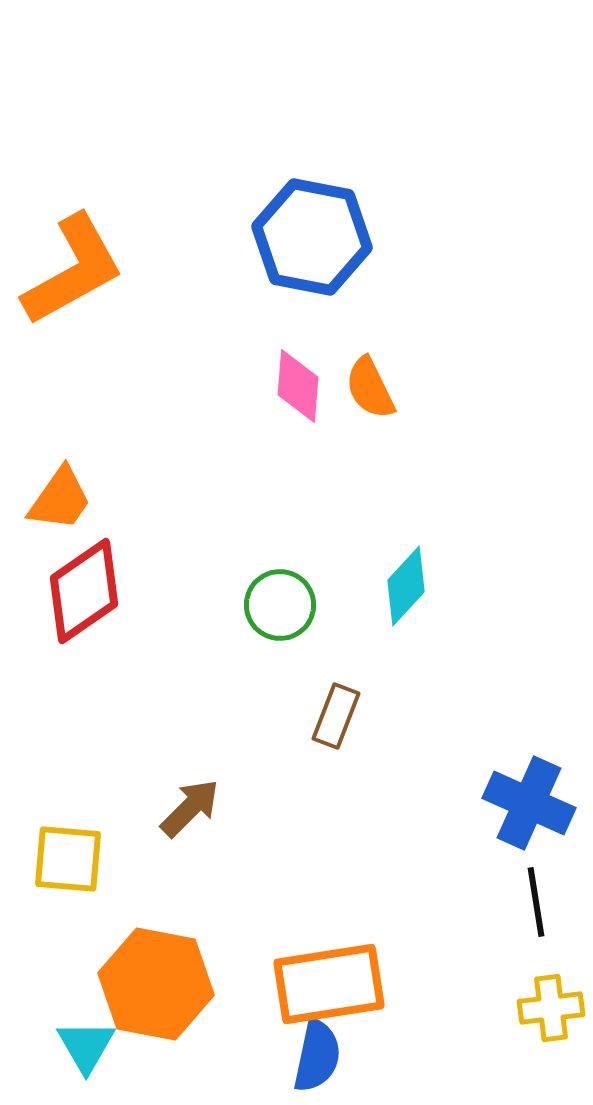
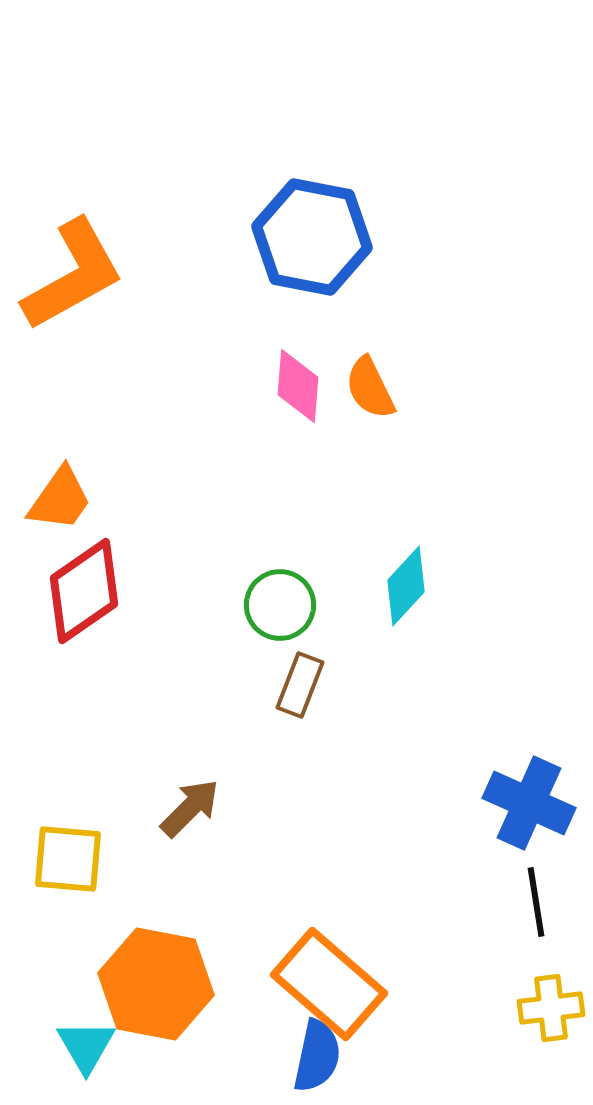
orange L-shape: moved 5 px down
brown rectangle: moved 36 px left, 31 px up
orange rectangle: rotated 50 degrees clockwise
